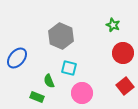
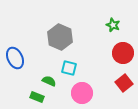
gray hexagon: moved 1 px left, 1 px down
blue ellipse: moved 2 px left; rotated 65 degrees counterclockwise
green semicircle: rotated 136 degrees clockwise
red square: moved 1 px left, 3 px up
